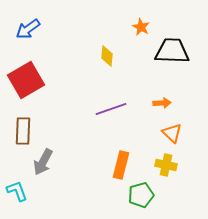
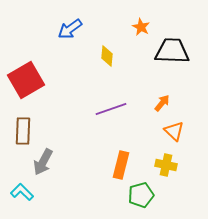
blue arrow: moved 42 px right
orange arrow: rotated 48 degrees counterclockwise
orange triangle: moved 2 px right, 2 px up
cyan L-shape: moved 5 px right, 1 px down; rotated 25 degrees counterclockwise
